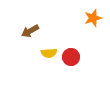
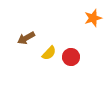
brown arrow: moved 4 px left, 7 px down
yellow semicircle: rotated 42 degrees counterclockwise
